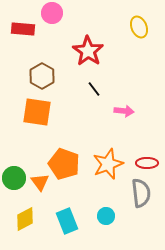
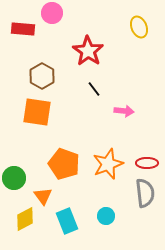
orange triangle: moved 3 px right, 14 px down
gray semicircle: moved 4 px right
